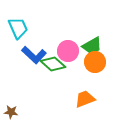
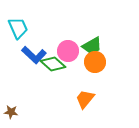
orange trapezoid: rotated 30 degrees counterclockwise
